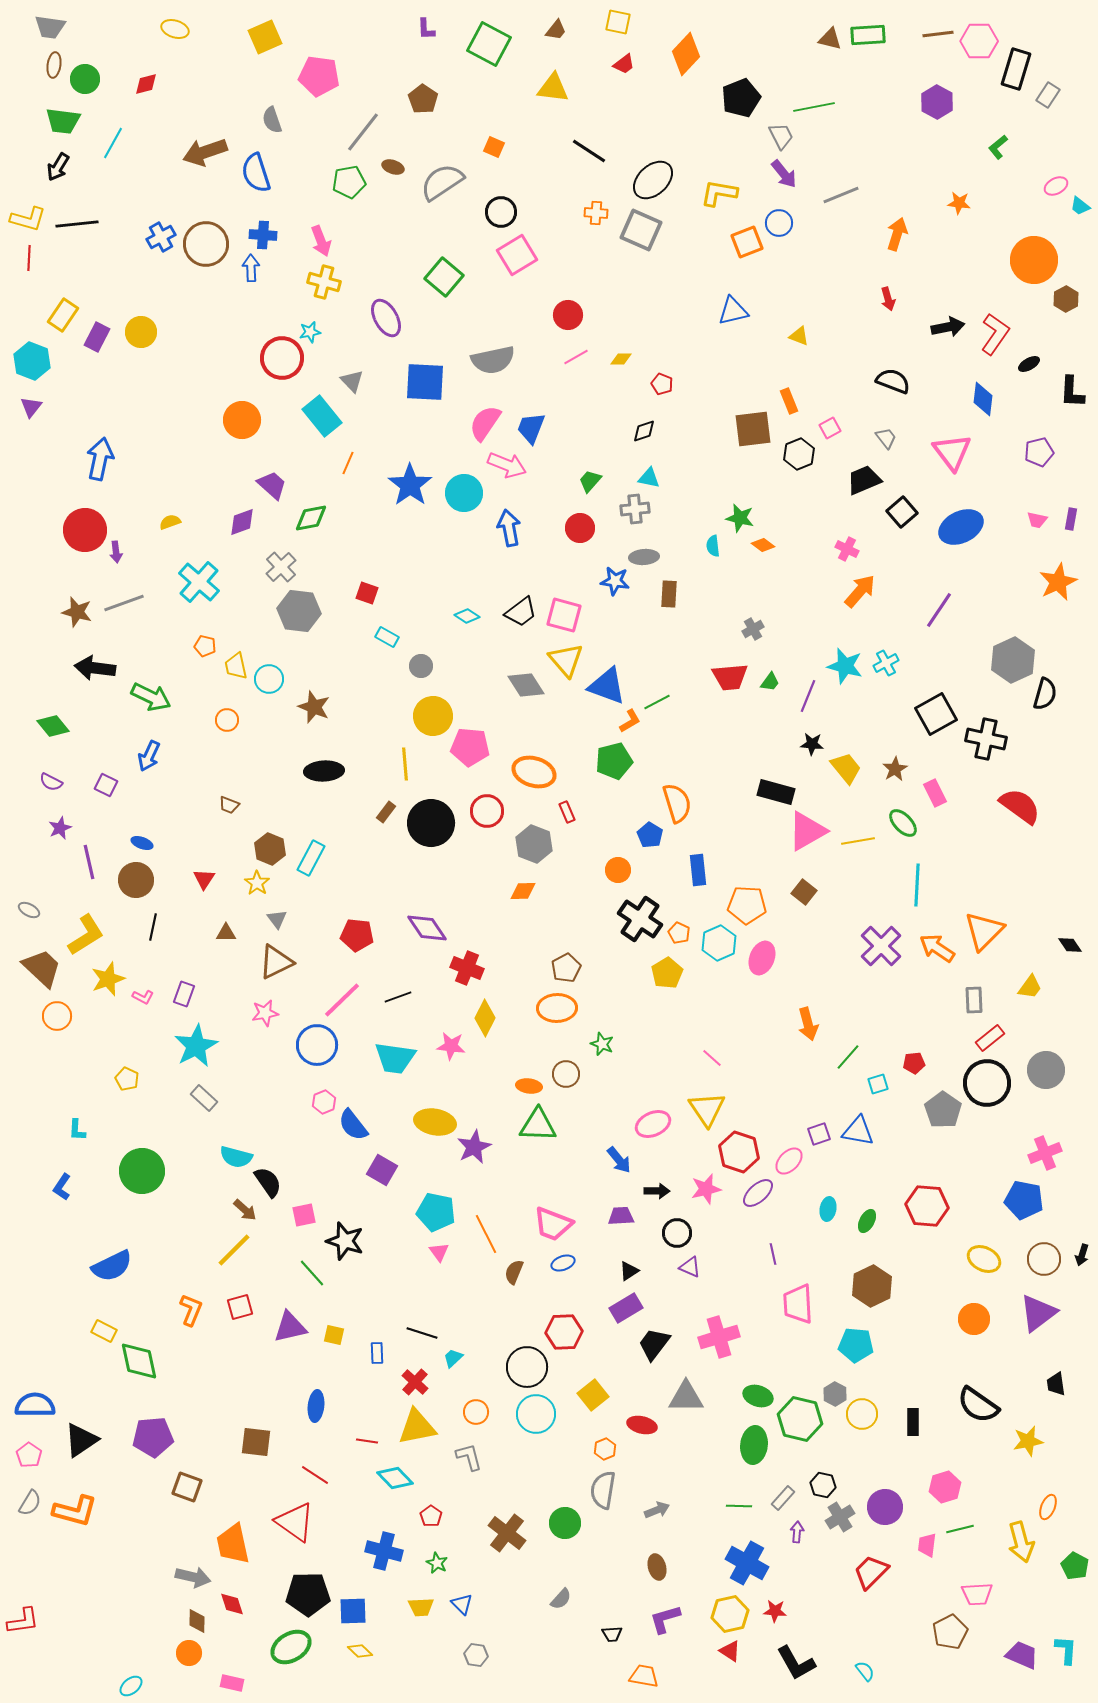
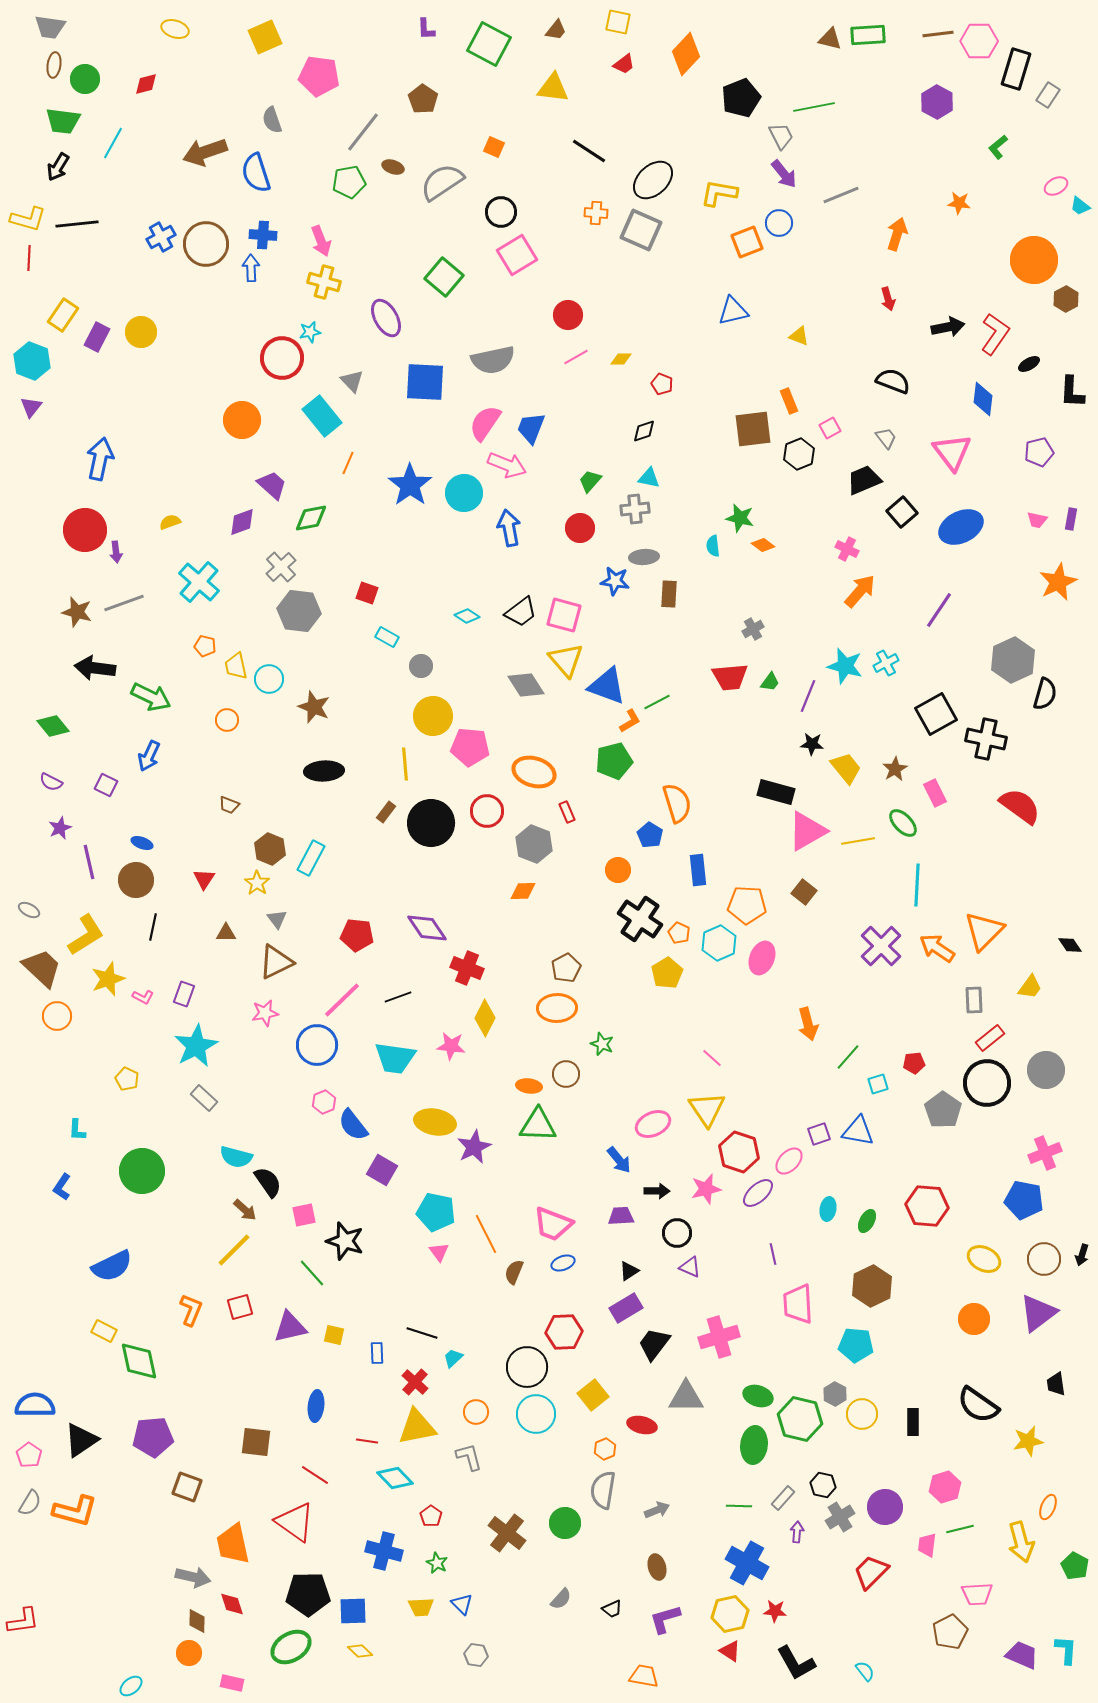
black trapezoid at (612, 1634): moved 25 px up; rotated 20 degrees counterclockwise
